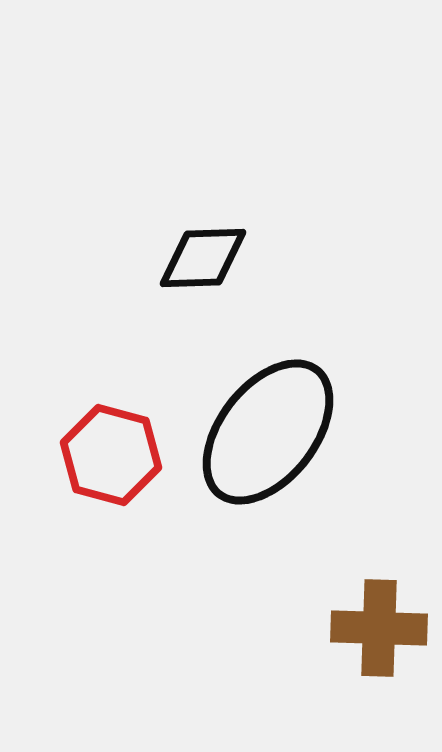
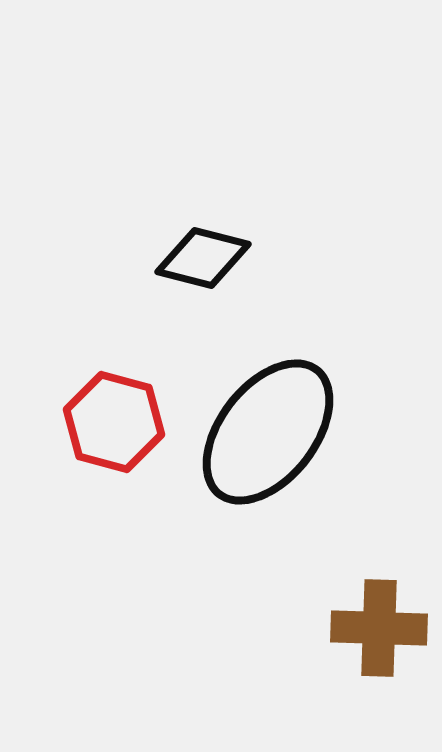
black diamond: rotated 16 degrees clockwise
red hexagon: moved 3 px right, 33 px up
